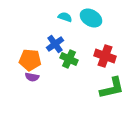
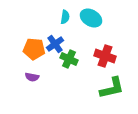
cyan semicircle: rotated 80 degrees clockwise
orange pentagon: moved 4 px right, 11 px up
